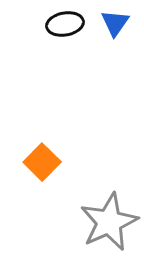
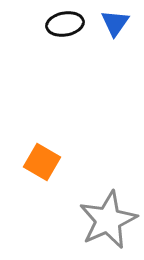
orange square: rotated 15 degrees counterclockwise
gray star: moved 1 px left, 2 px up
